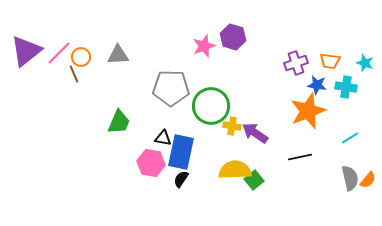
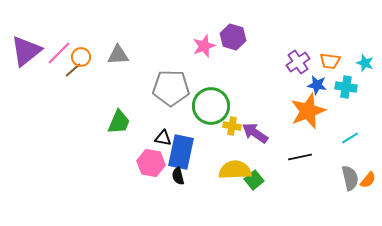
purple cross: moved 2 px right, 1 px up; rotated 15 degrees counterclockwise
brown line: moved 1 px left, 4 px up; rotated 72 degrees clockwise
black semicircle: moved 3 px left, 3 px up; rotated 48 degrees counterclockwise
